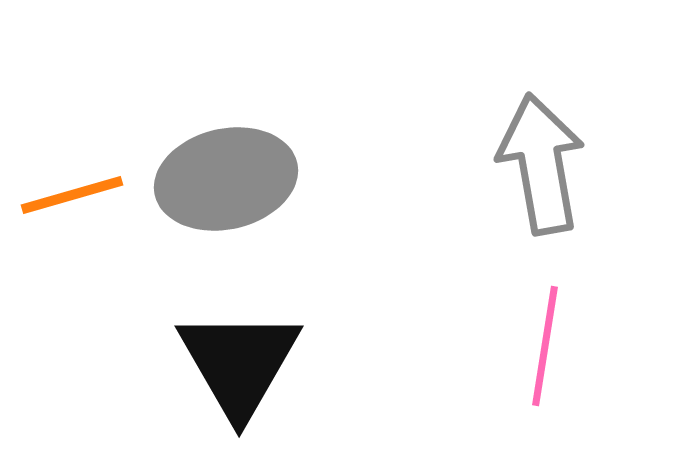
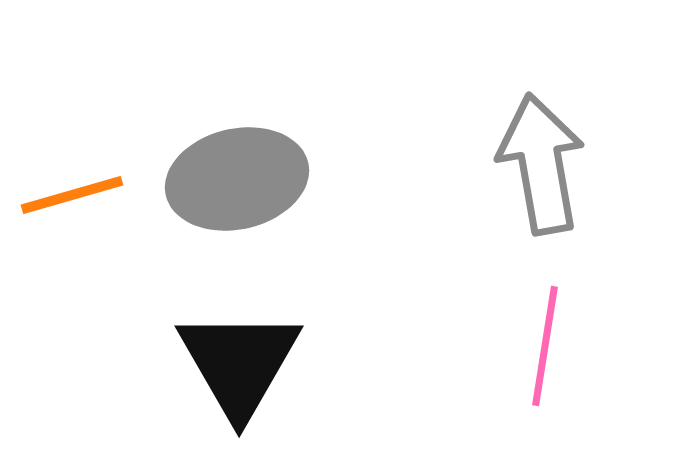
gray ellipse: moved 11 px right
